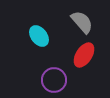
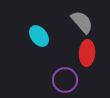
red ellipse: moved 3 px right, 2 px up; rotated 30 degrees counterclockwise
purple circle: moved 11 px right
